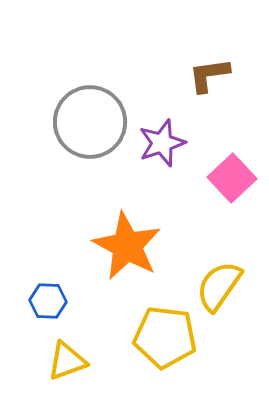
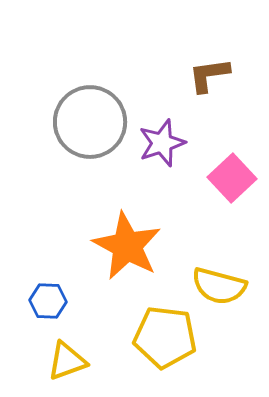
yellow semicircle: rotated 110 degrees counterclockwise
